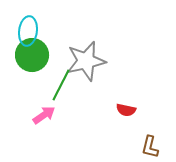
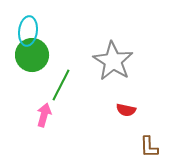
gray star: moved 27 px right; rotated 27 degrees counterclockwise
pink arrow: rotated 40 degrees counterclockwise
brown L-shape: moved 1 px left; rotated 15 degrees counterclockwise
